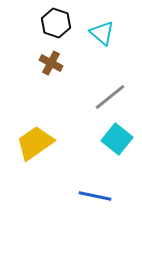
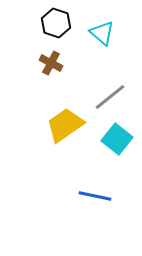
yellow trapezoid: moved 30 px right, 18 px up
